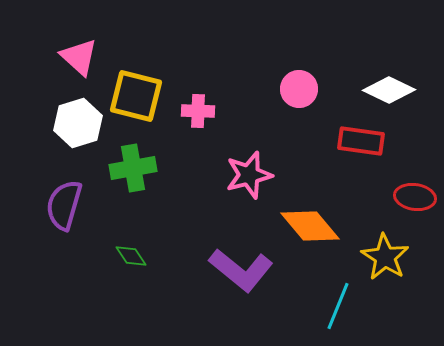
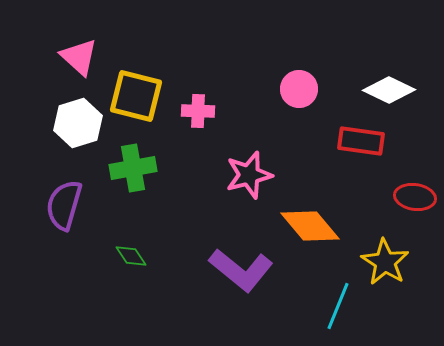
yellow star: moved 5 px down
